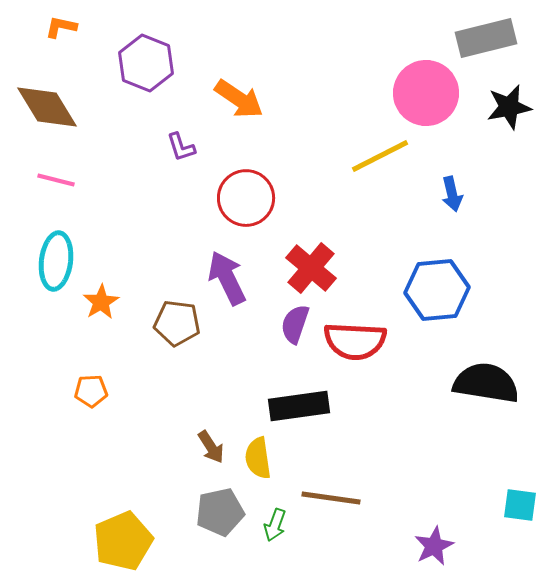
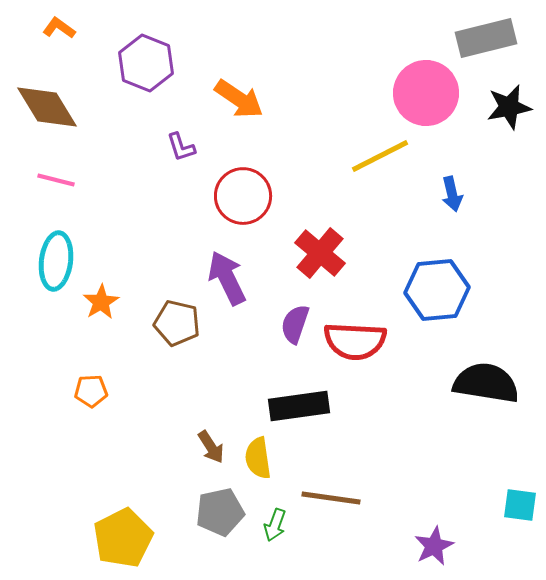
orange L-shape: moved 2 px left, 1 px down; rotated 24 degrees clockwise
red circle: moved 3 px left, 2 px up
red cross: moved 9 px right, 15 px up
brown pentagon: rotated 6 degrees clockwise
yellow pentagon: moved 3 px up; rotated 4 degrees counterclockwise
